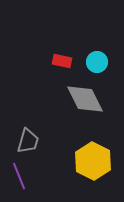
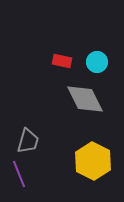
purple line: moved 2 px up
